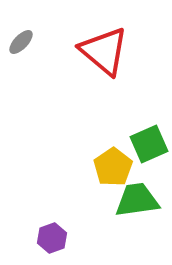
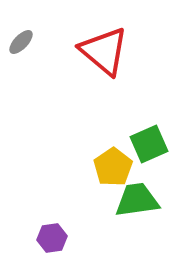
purple hexagon: rotated 12 degrees clockwise
